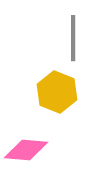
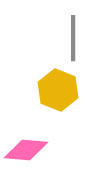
yellow hexagon: moved 1 px right, 2 px up
